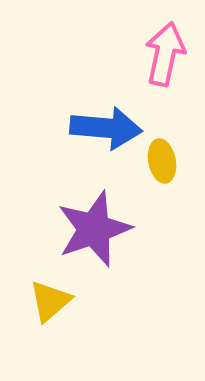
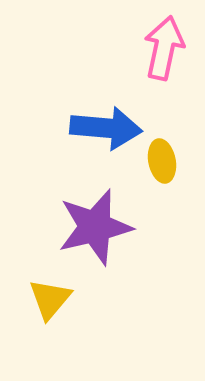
pink arrow: moved 1 px left, 6 px up
purple star: moved 1 px right, 2 px up; rotated 6 degrees clockwise
yellow triangle: moved 2 px up; rotated 9 degrees counterclockwise
